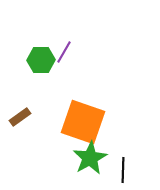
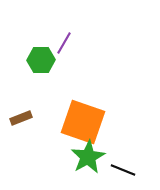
purple line: moved 9 px up
brown rectangle: moved 1 px right, 1 px down; rotated 15 degrees clockwise
green star: moved 2 px left, 1 px up
black line: rotated 70 degrees counterclockwise
